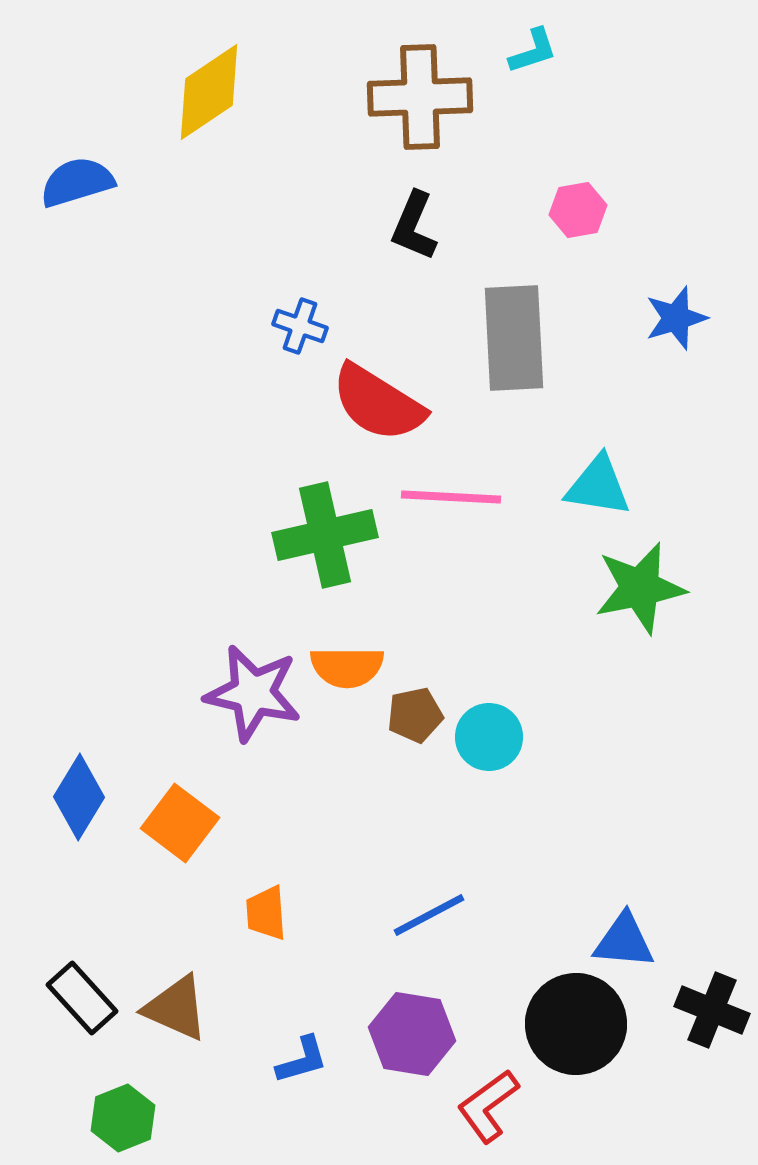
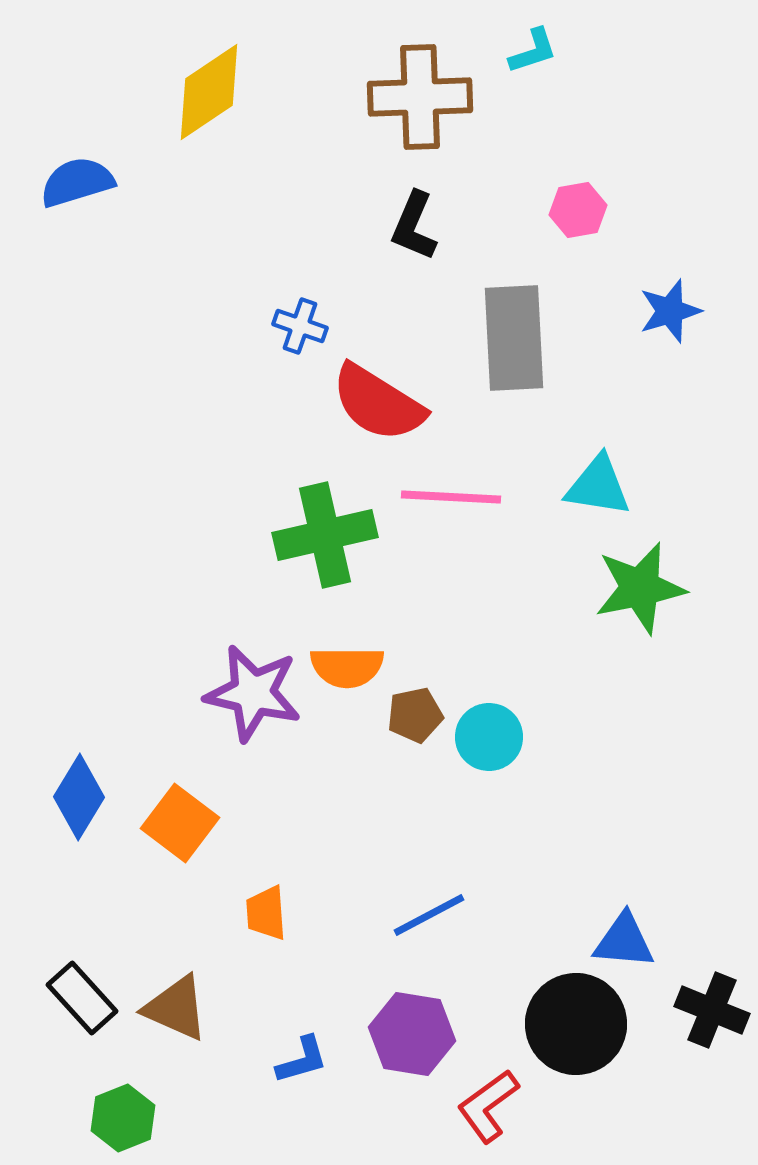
blue star: moved 6 px left, 7 px up
